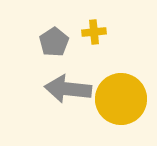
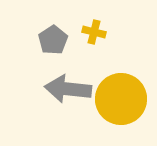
yellow cross: rotated 20 degrees clockwise
gray pentagon: moved 1 px left, 2 px up
